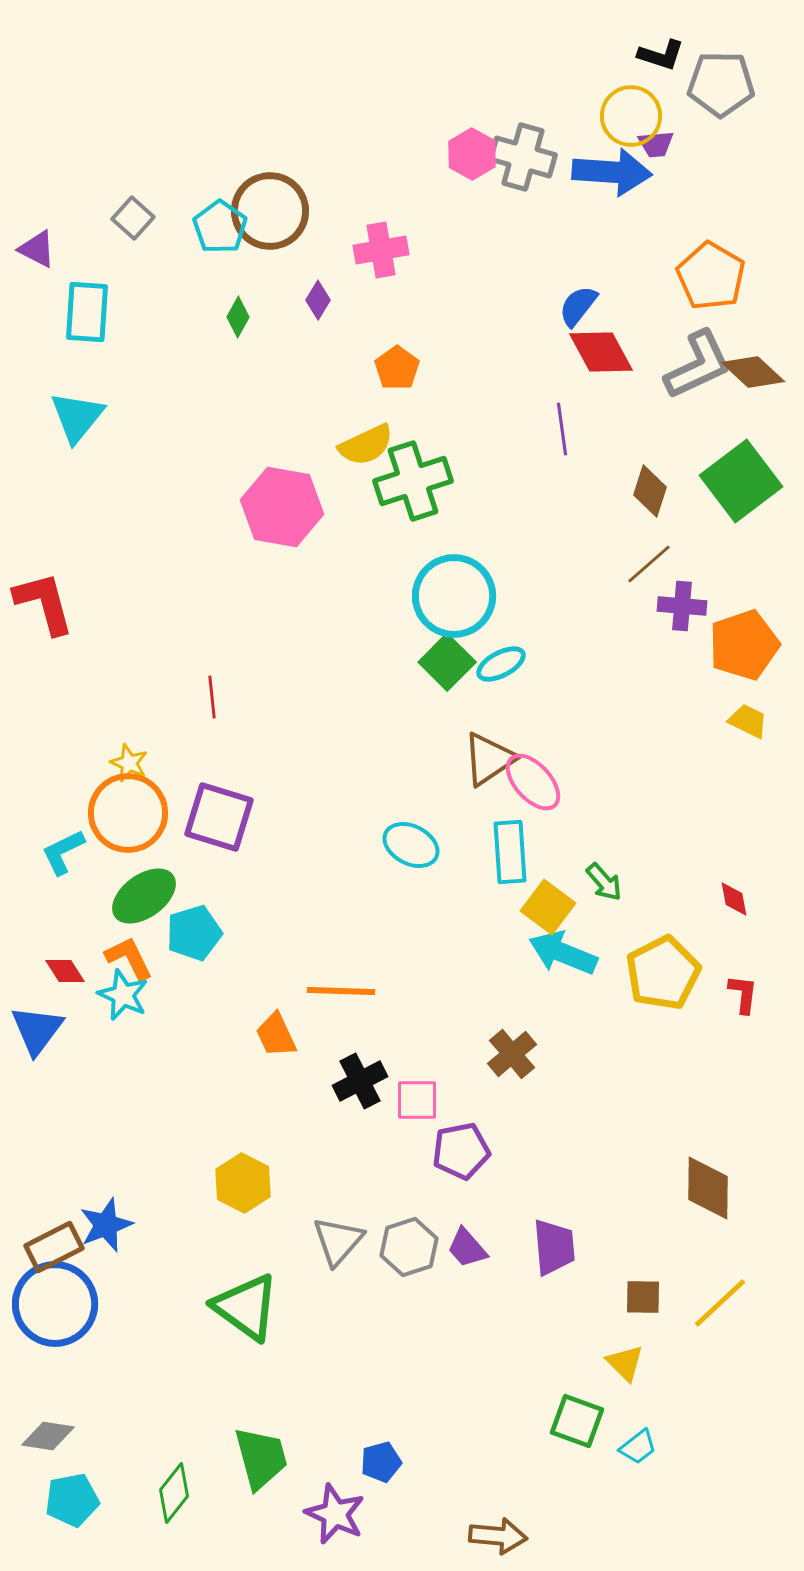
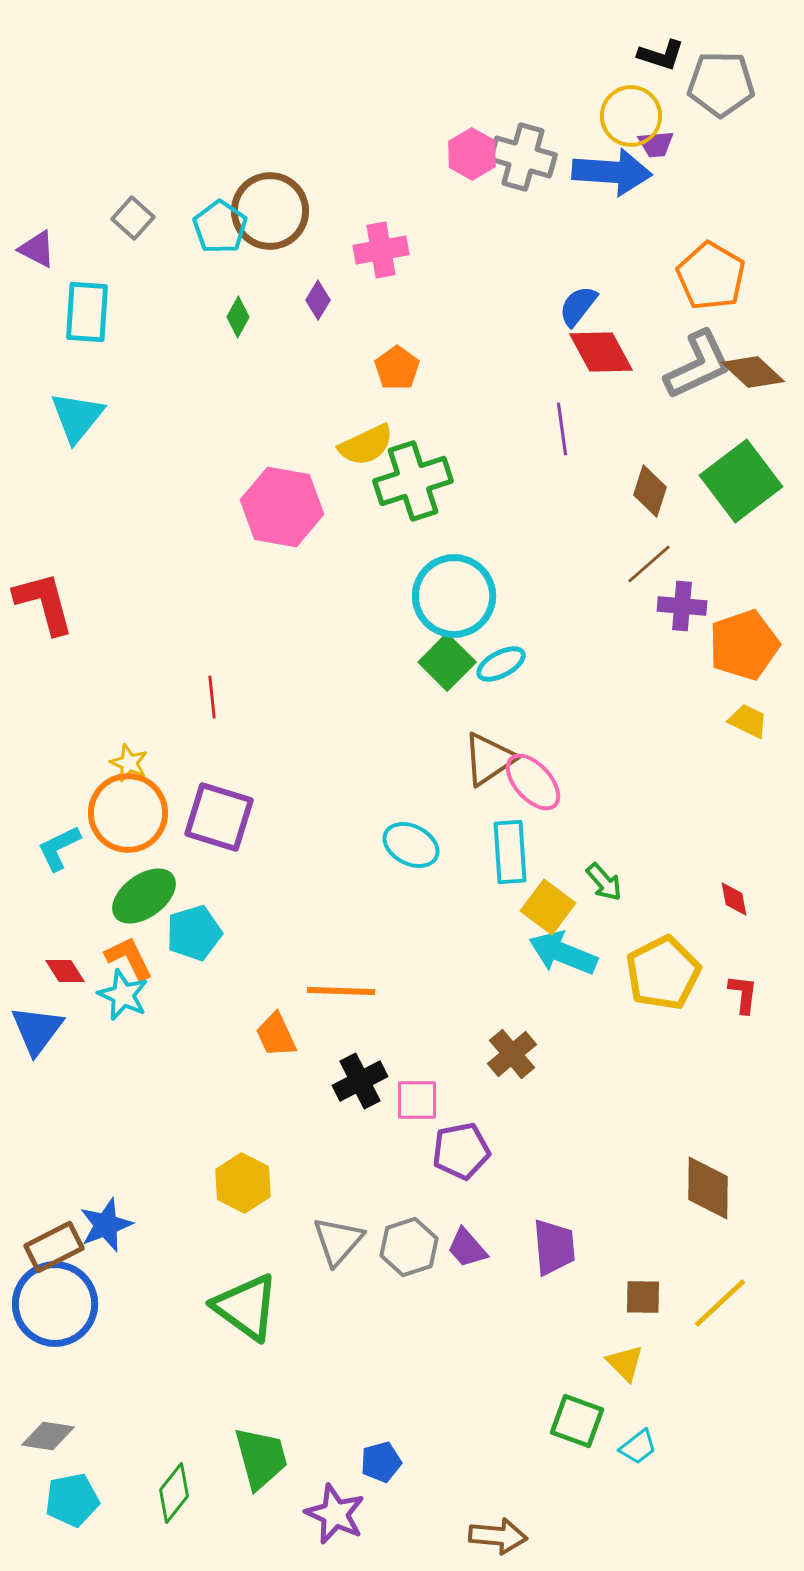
cyan L-shape at (63, 852): moved 4 px left, 4 px up
